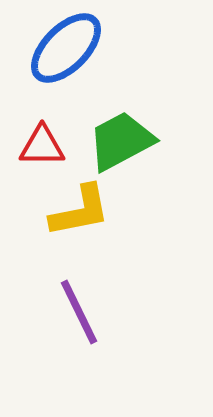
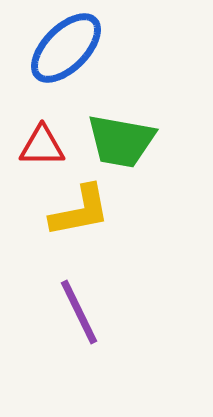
green trapezoid: rotated 142 degrees counterclockwise
